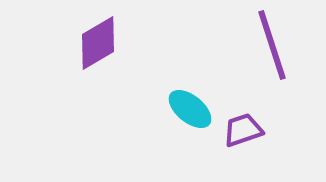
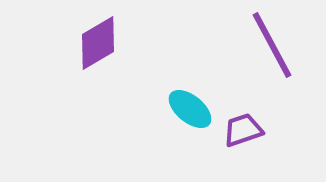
purple line: rotated 10 degrees counterclockwise
